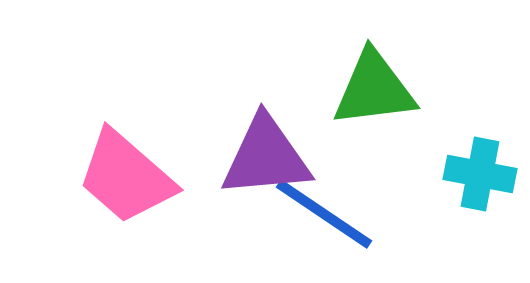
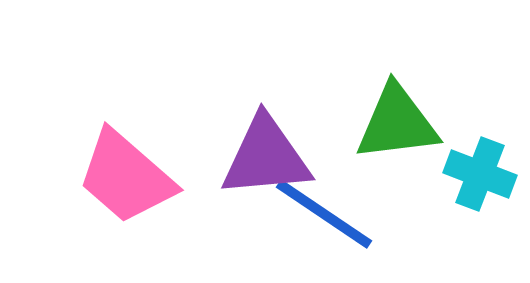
green triangle: moved 23 px right, 34 px down
cyan cross: rotated 10 degrees clockwise
